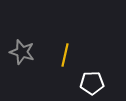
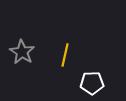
gray star: rotated 15 degrees clockwise
